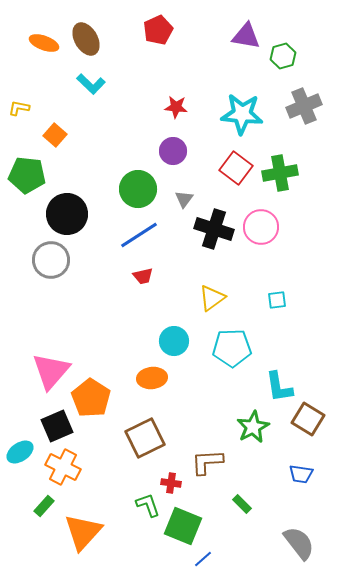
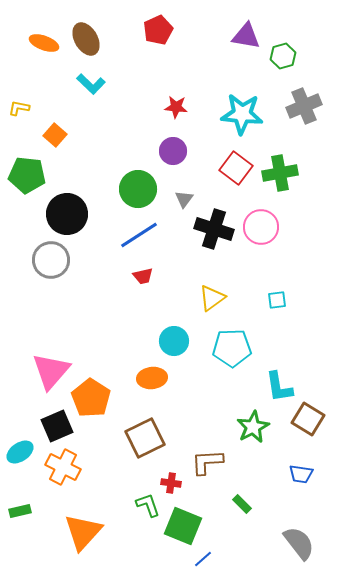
green rectangle at (44, 506): moved 24 px left, 5 px down; rotated 35 degrees clockwise
